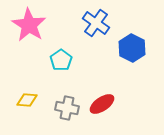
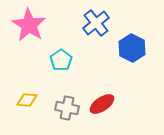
blue cross: rotated 16 degrees clockwise
